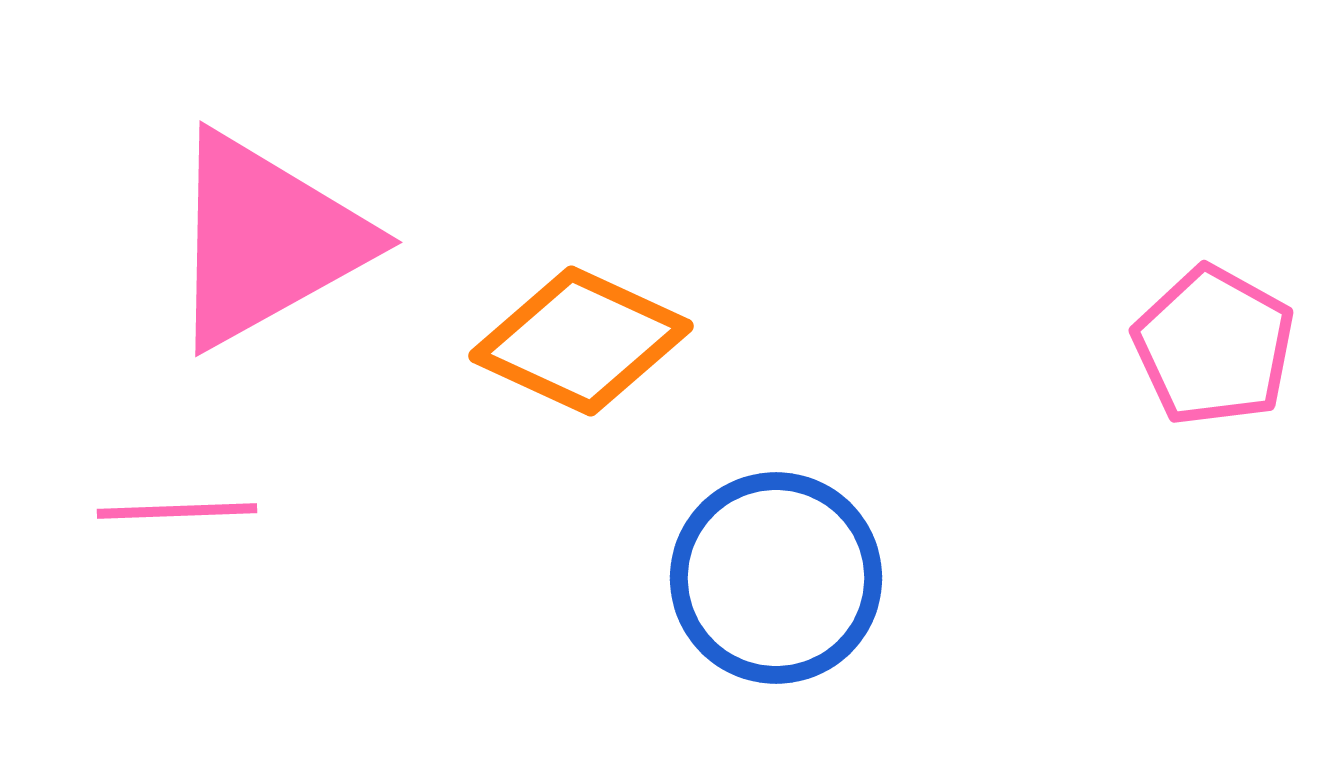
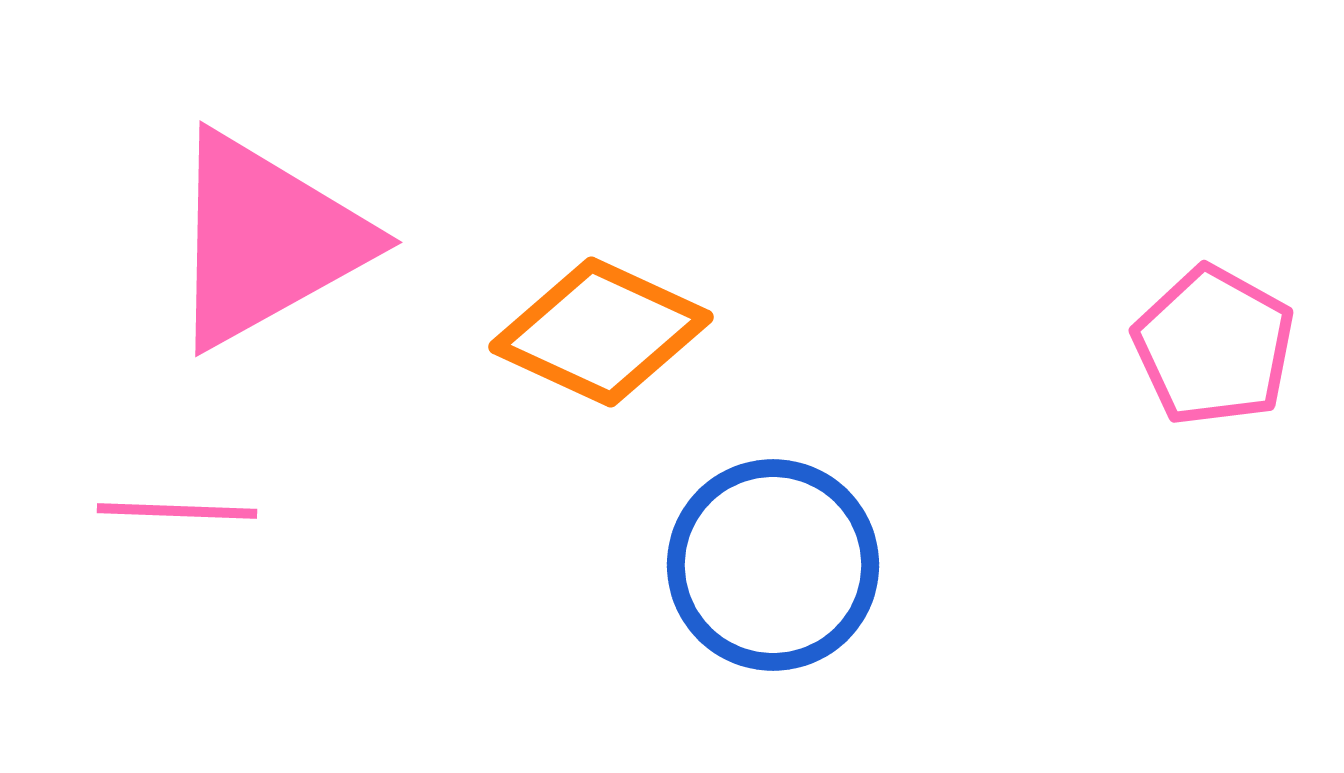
orange diamond: moved 20 px right, 9 px up
pink line: rotated 4 degrees clockwise
blue circle: moved 3 px left, 13 px up
